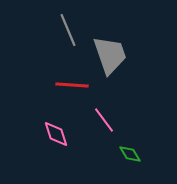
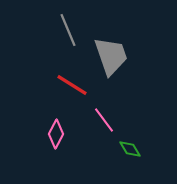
gray trapezoid: moved 1 px right, 1 px down
red line: rotated 28 degrees clockwise
pink diamond: rotated 44 degrees clockwise
green diamond: moved 5 px up
